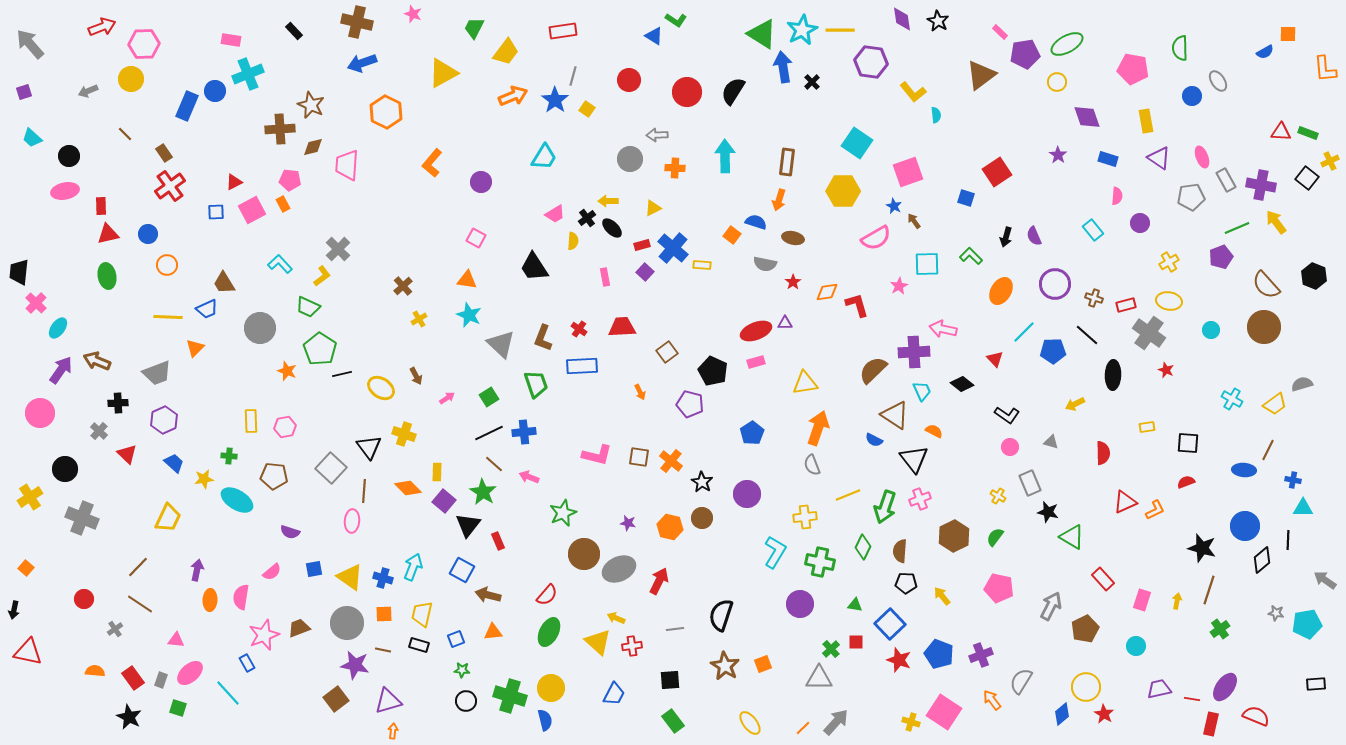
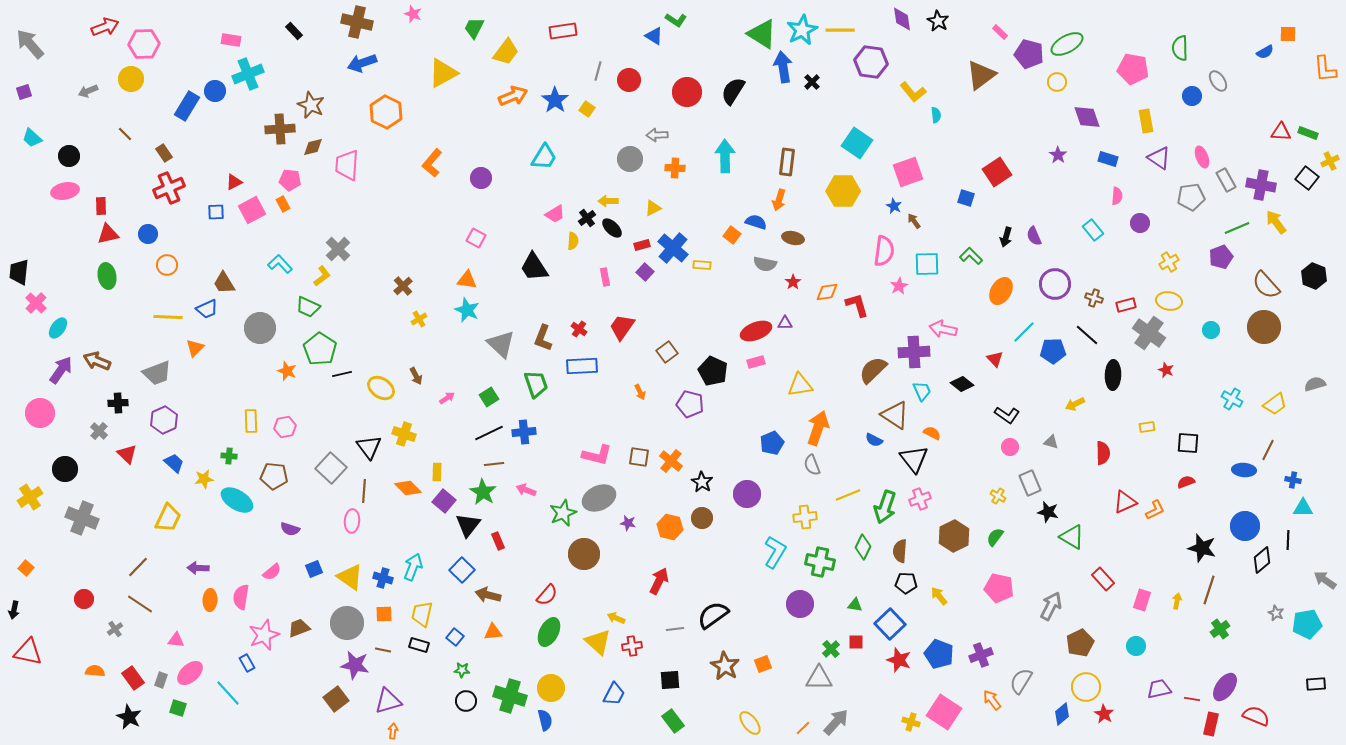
red arrow at (102, 27): moved 3 px right
purple pentagon at (1025, 54): moved 4 px right; rotated 24 degrees clockwise
gray line at (573, 76): moved 25 px right, 5 px up
blue rectangle at (187, 106): rotated 8 degrees clockwise
purple circle at (481, 182): moved 4 px up
red cross at (170, 186): moved 1 px left, 2 px down; rotated 12 degrees clockwise
pink semicircle at (876, 238): moved 8 px right, 13 px down; rotated 52 degrees counterclockwise
cyan star at (469, 315): moved 2 px left, 5 px up
red trapezoid at (622, 327): rotated 52 degrees counterclockwise
yellow triangle at (805, 383): moved 5 px left, 2 px down
gray semicircle at (1302, 384): moved 13 px right
orange semicircle at (934, 431): moved 2 px left, 2 px down
blue pentagon at (752, 433): moved 20 px right, 10 px down; rotated 10 degrees clockwise
brown line at (494, 464): rotated 48 degrees counterclockwise
pink arrow at (529, 477): moved 3 px left, 13 px down
purple semicircle at (290, 532): moved 3 px up
blue square at (314, 569): rotated 12 degrees counterclockwise
gray ellipse at (619, 569): moved 20 px left, 71 px up
purple arrow at (197, 570): moved 1 px right, 2 px up; rotated 100 degrees counterclockwise
blue square at (462, 570): rotated 15 degrees clockwise
yellow arrow at (942, 596): moved 3 px left
gray star at (1276, 613): rotated 14 degrees clockwise
black semicircle at (721, 615): moved 8 px left; rotated 36 degrees clockwise
brown pentagon at (1085, 629): moved 5 px left, 14 px down
blue square at (456, 639): moved 1 px left, 2 px up; rotated 30 degrees counterclockwise
